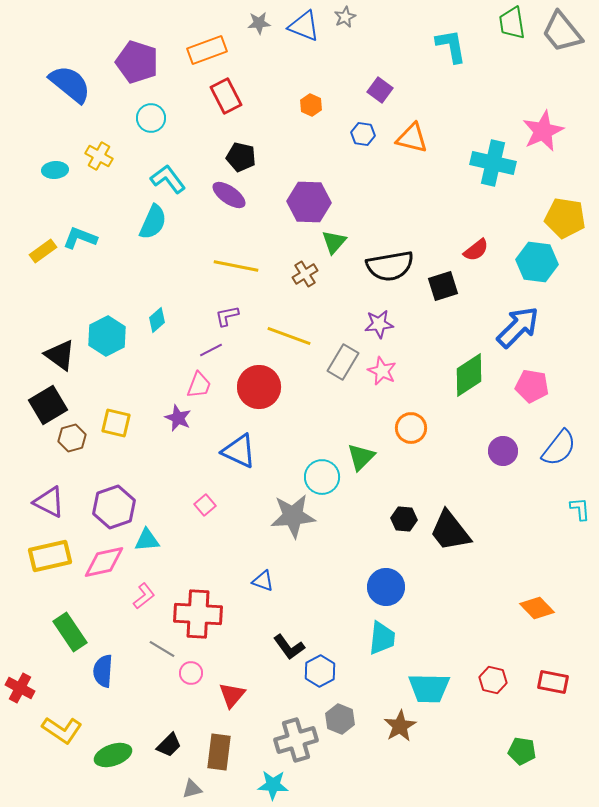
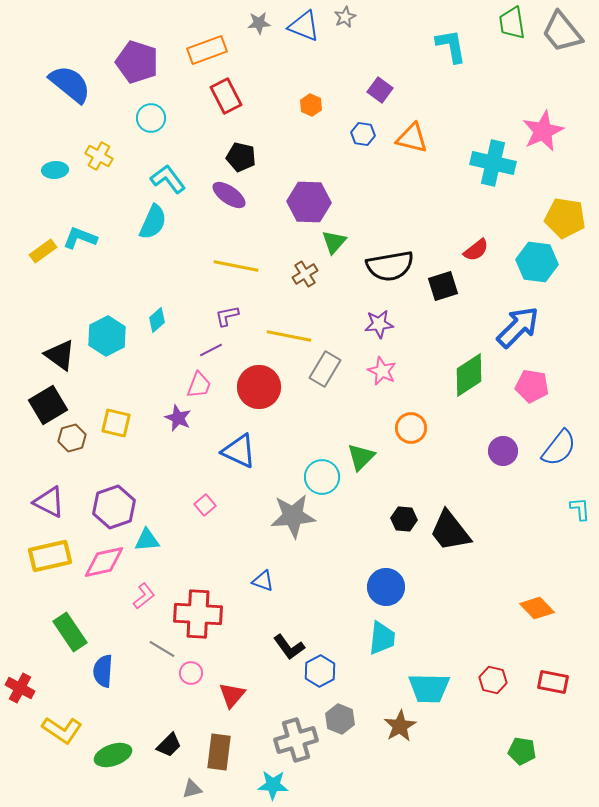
yellow line at (289, 336): rotated 9 degrees counterclockwise
gray rectangle at (343, 362): moved 18 px left, 7 px down
